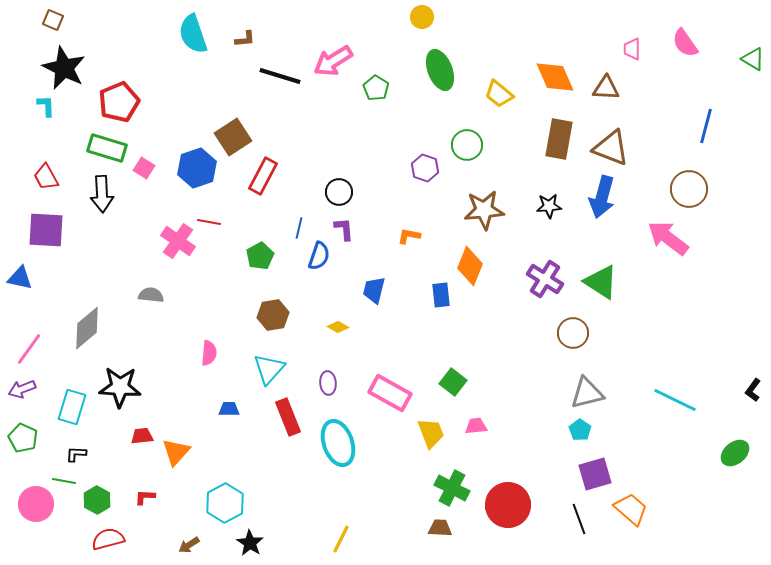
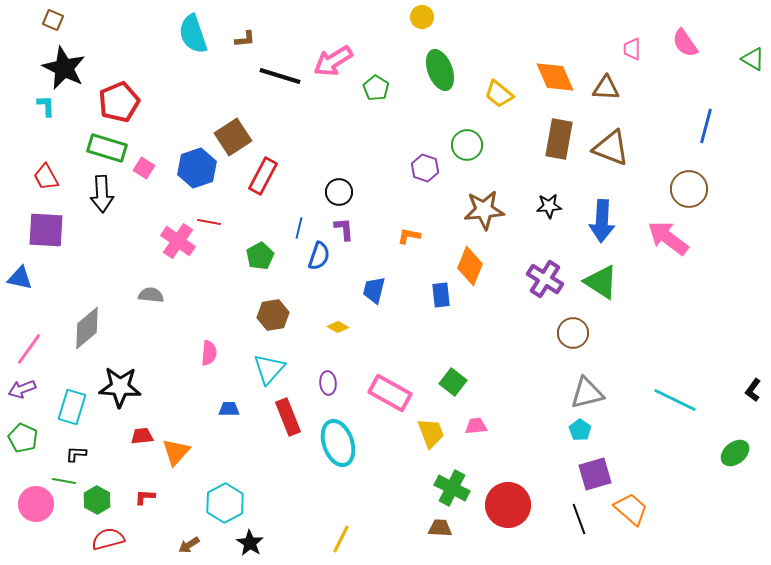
blue arrow at (602, 197): moved 24 px down; rotated 12 degrees counterclockwise
